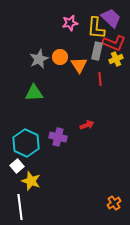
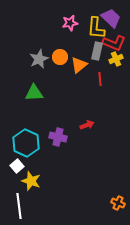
orange triangle: rotated 24 degrees clockwise
orange cross: moved 4 px right; rotated 32 degrees counterclockwise
white line: moved 1 px left, 1 px up
